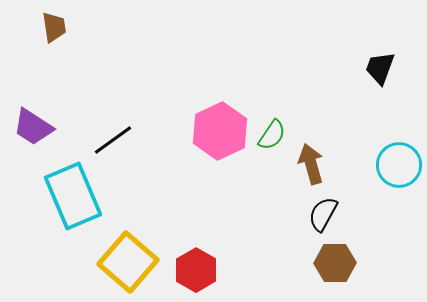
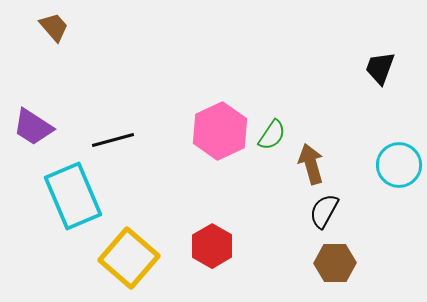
brown trapezoid: rotated 32 degrees counterclockwise
black line: rotated 21 degrees clockwise
black semicircle: moved 1 px right, 3 px up
yellow square: moved 1 px right, 4 px up
red hexagon: moved 16 px right, 24 px up
